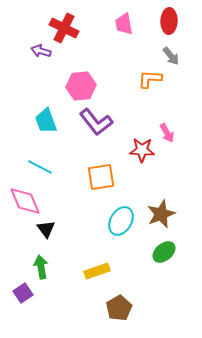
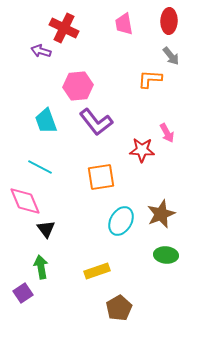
pink hexagon: moved 3 px left
green ellipse: moved 2 px right, 3 px down; rotated 45 degrees clockwise
